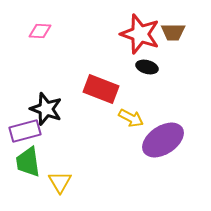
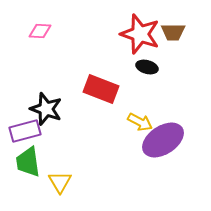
yellow arrow: moved 9 px right, 4 px down
